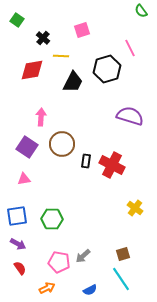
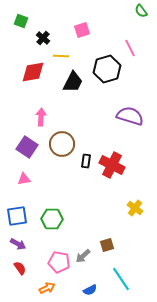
green square: moved 4 px right, 1 px down; rotated 16 degrees counterclockwise
red diamond: moved 1 px right, 2 px down
brown square: moved 16 px left, 9 px up
